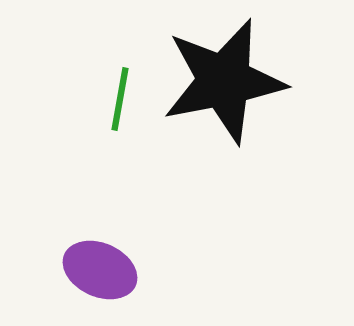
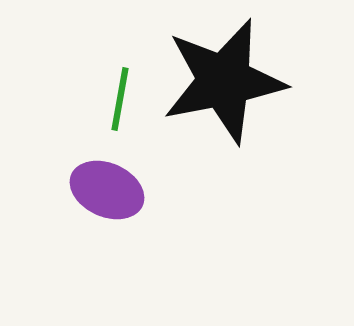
purple ellipse: moved 7 px right, 80 px up
